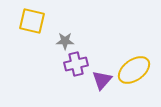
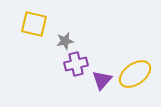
yellow square: moved 2 px right, 3 px down
gray star: rotated 12 degrees counterclockwise
yellow ellipse: moved 1 px right, 4 px down
